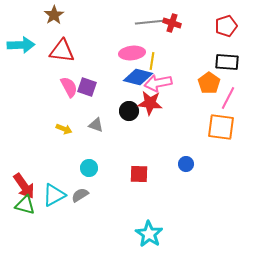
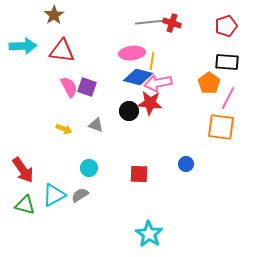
cyan arrow: moved 2 px right, 1 px down
red arrow: moved 1 px left, 16 px up
